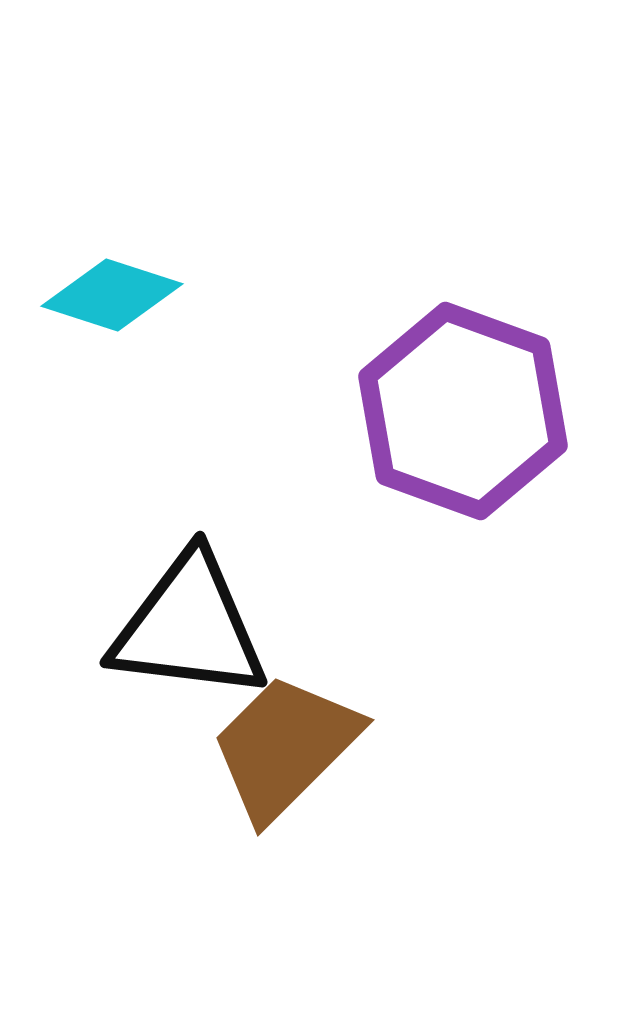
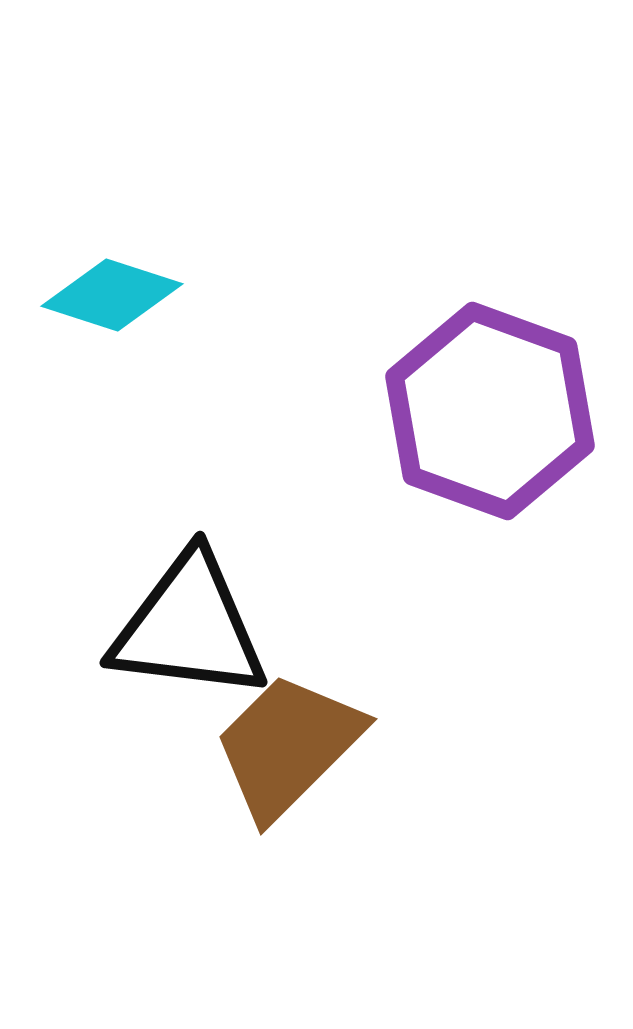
purple hexagon: moved 27 px right
brown trapezoid: moved 3 px right, 1 px up
